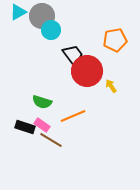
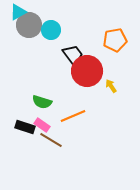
gray circle: moved 13 px left, 9 px down
